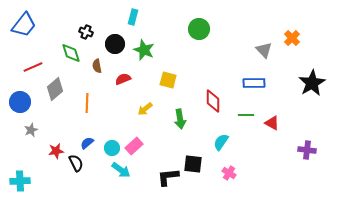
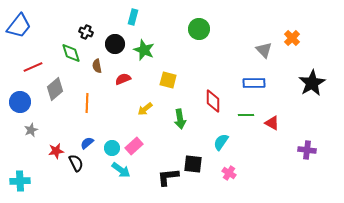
blue trapezoid: moved 5 px left, 1 px down
